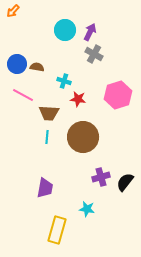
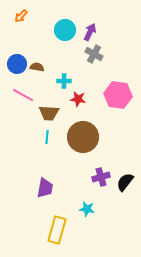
orange arrow: moved 8 px right, 5 px down
cyan cross: rotated 16 degrees counterclockwise
pink hexagon: rotated 24 degrees clockwise
